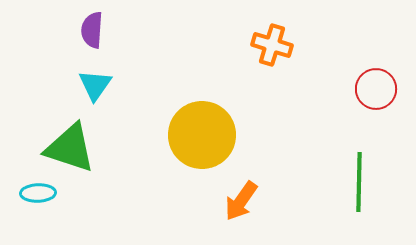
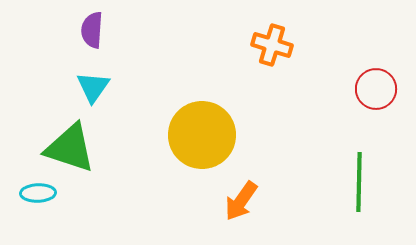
cyan triangle: moved 2 px left, 2 px down
